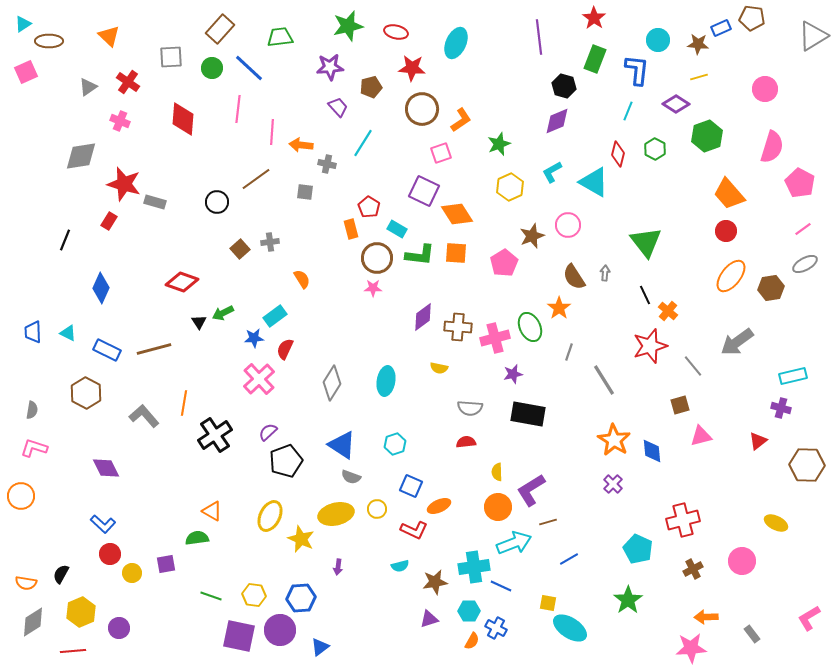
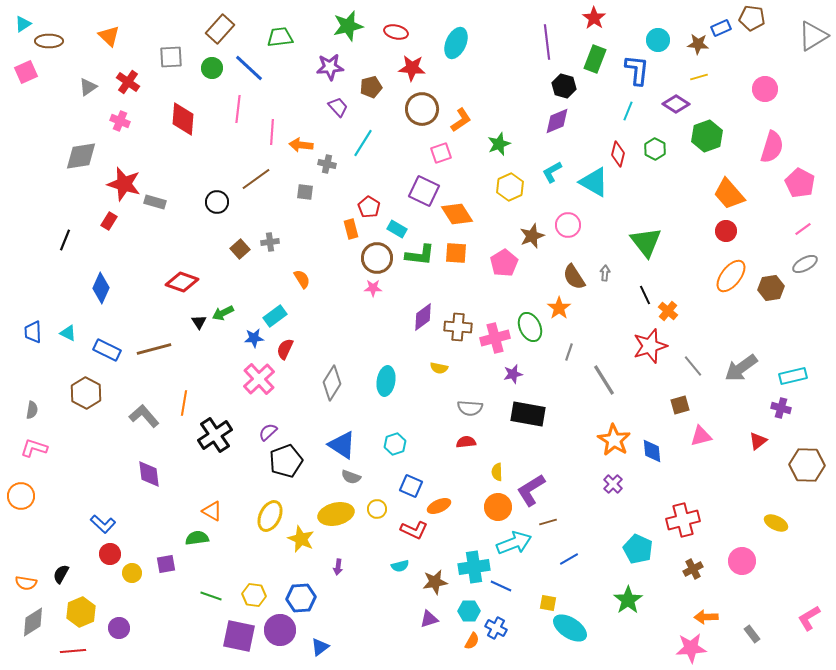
purple line at (539, 37): moved 8 px right, 5 px down
gray arrow at (737, 342): moved 4 px right, 26 px down
purple diamond at (106, 468): moved 43 px right, 6 px down; rotated 20 degrees clockwise
